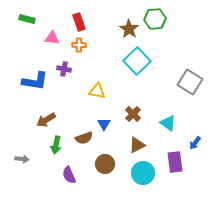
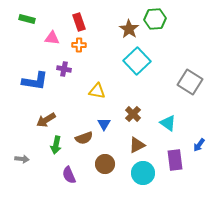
blue arrow: moved 4 px right, 2 px down
purple rectangle: moved 2 px up
